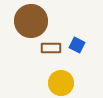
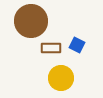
yellow circle: moved 5 px up
